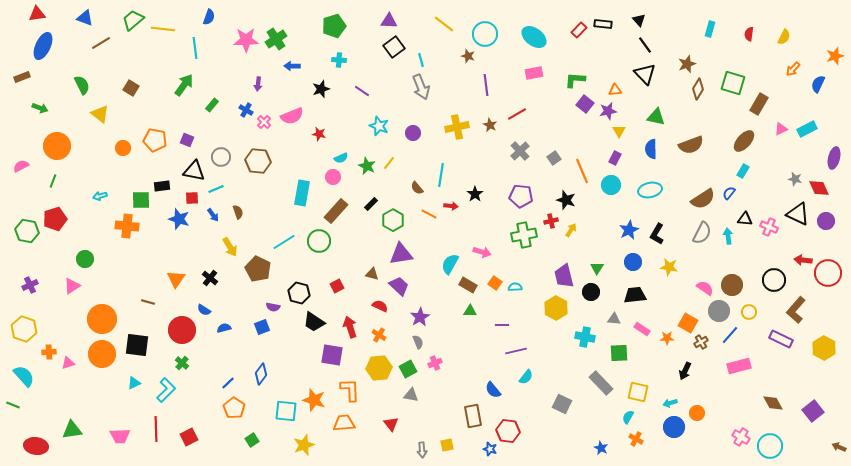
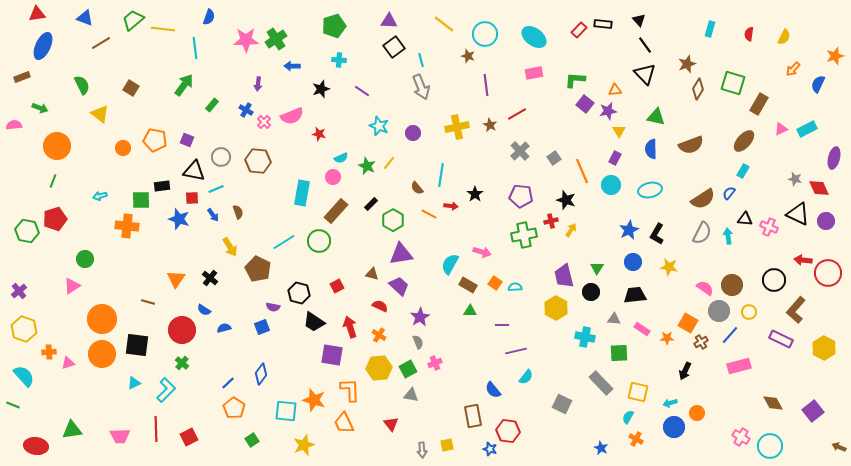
pink semicircle at (21, 166): moved 7 px left, 41 px up; rotated 21 degrees clockwise
purple cross at (30, 285): moved 11 px left, 6 px down; rotated 14 degrees counterclockwise
orange trapezoid at (344, 423): rotated 110 degrees counterclockwise
